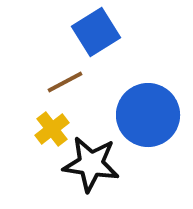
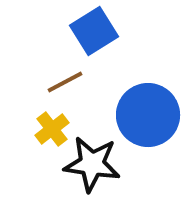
blue square: moved 2 px left, 1 px up
black star: moved 1 px right
